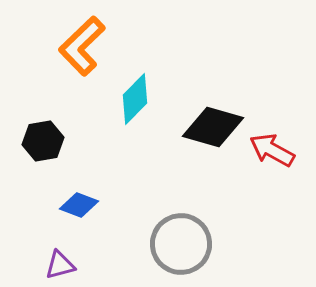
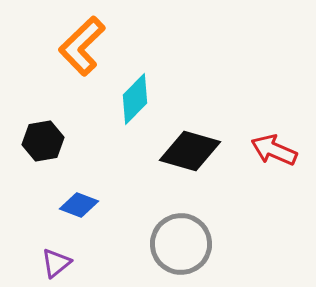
black diamond: moved 23 px left, 24 px down
red arrow: moved 2 px right; rotated 6 degrees counterclockwise
purple triangle: moved 4 px left, 2 px up; rotated 24 degrees counterclockwise
